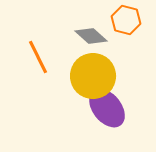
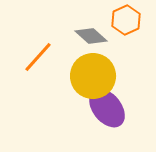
orange hexagon: rotated 20 degrees clockwise
orange line: rotated 68 degrees clockwise
